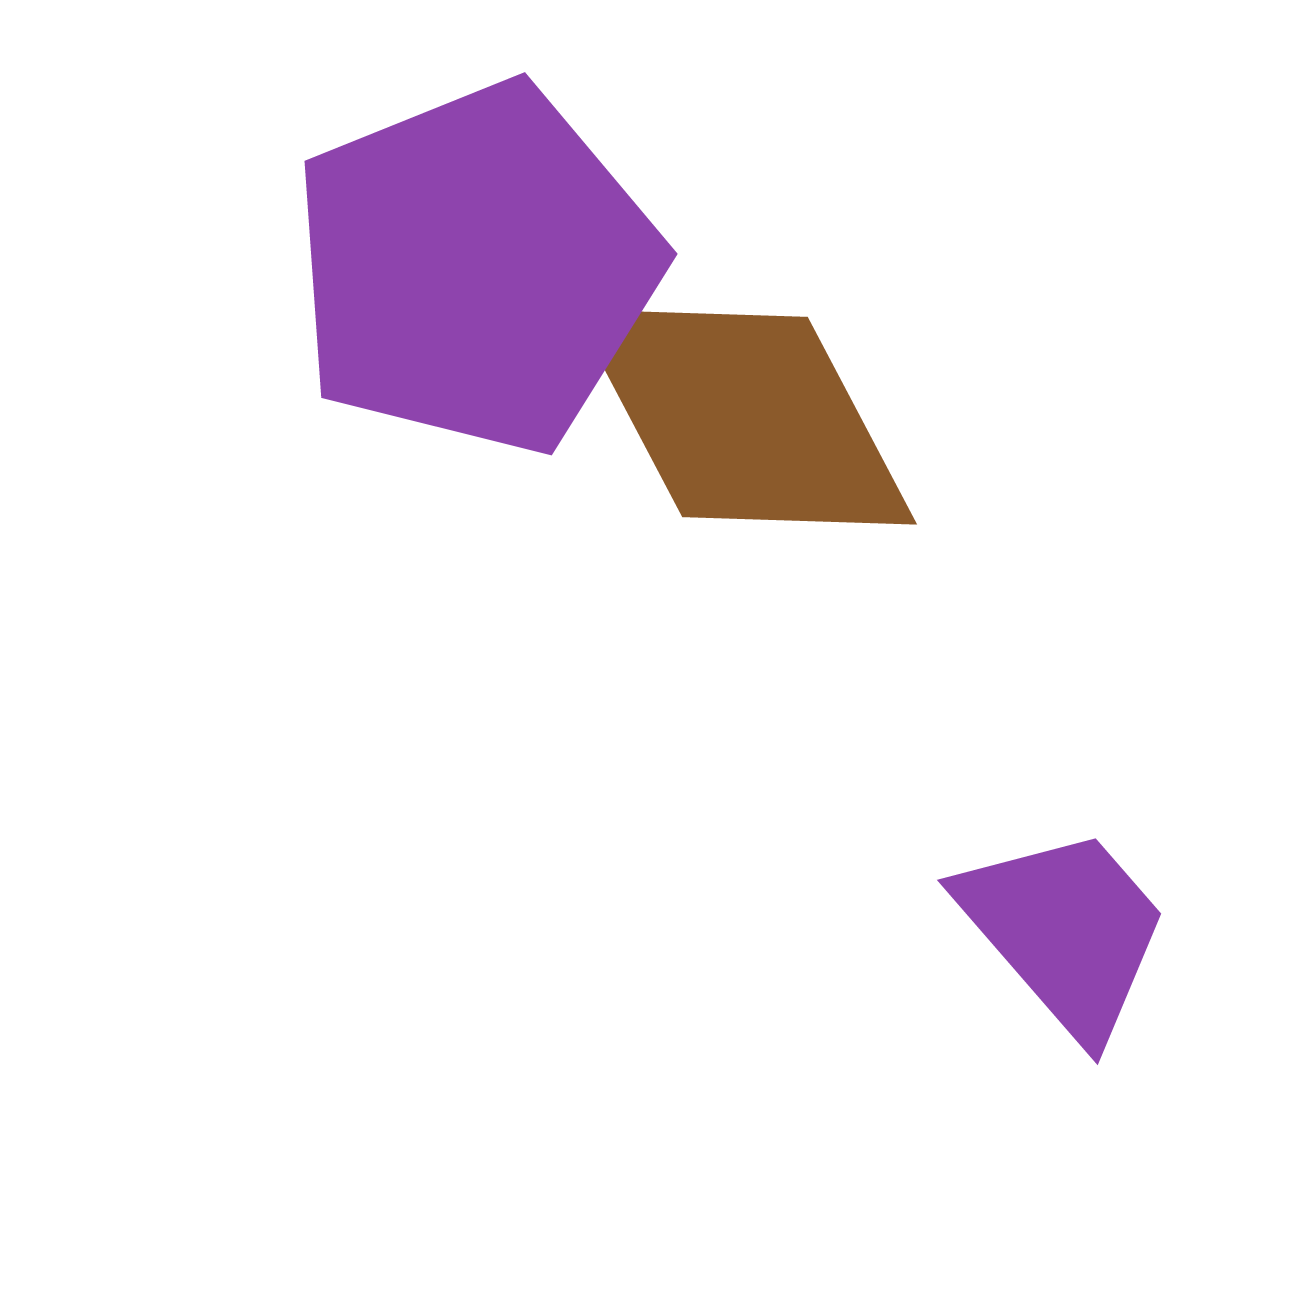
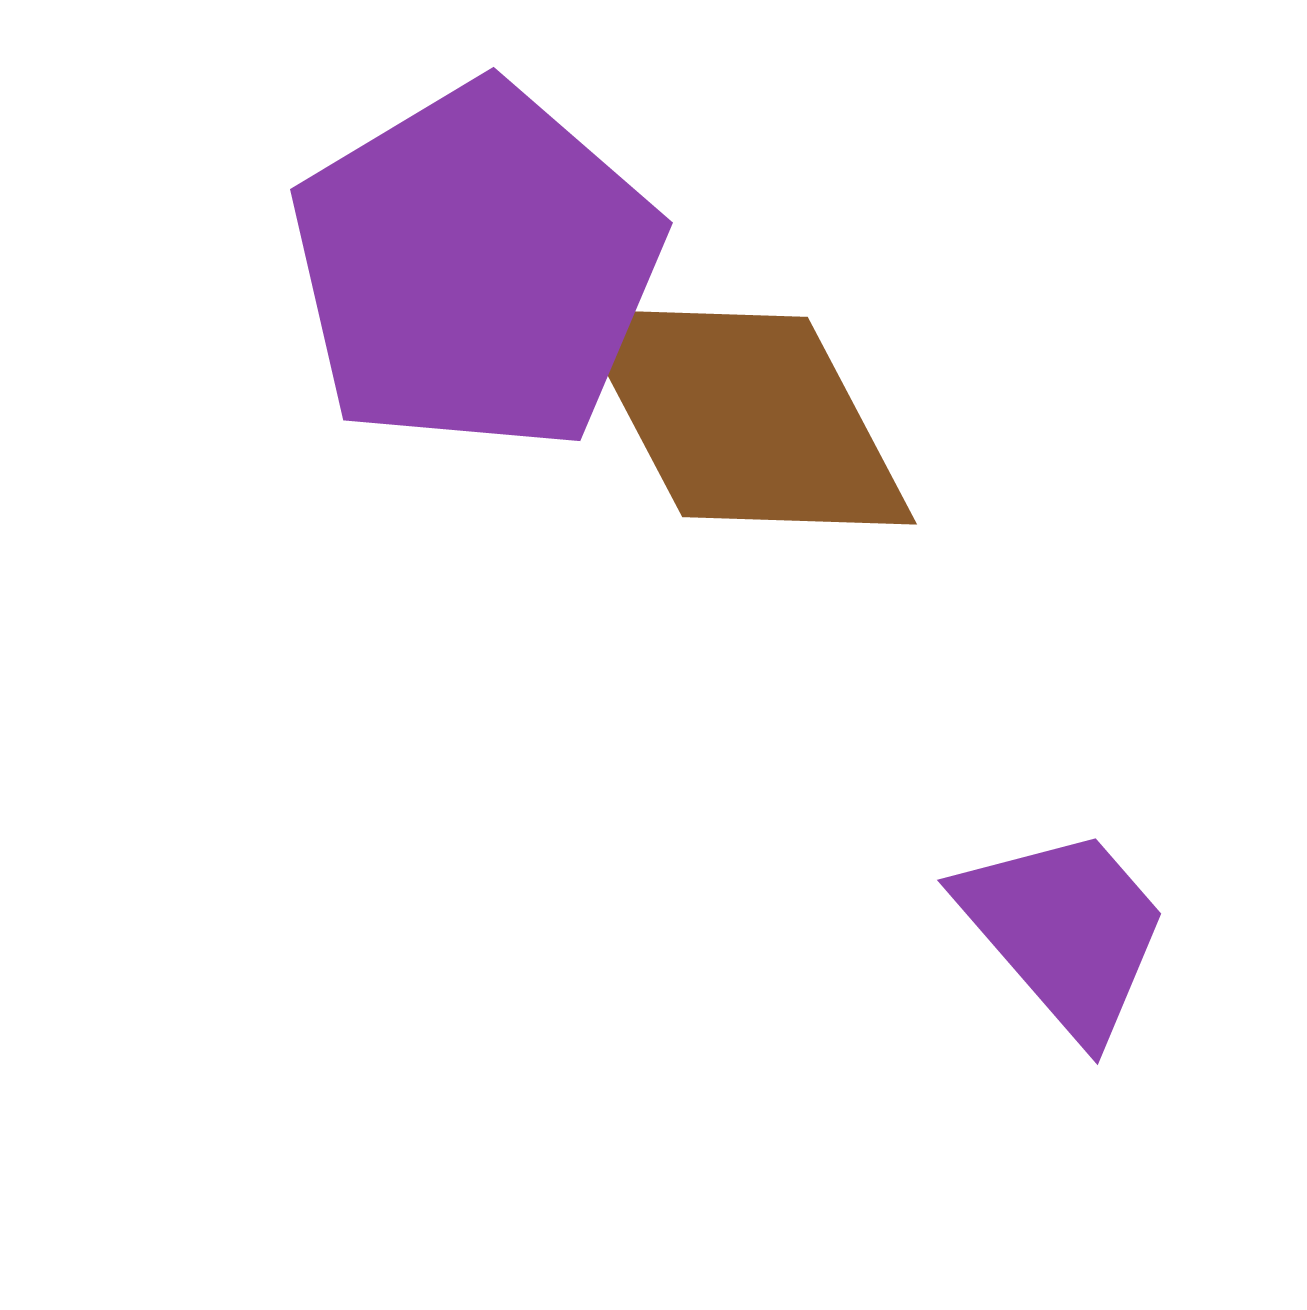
purple pentagon: rotated 9 degrees counterclockwise
